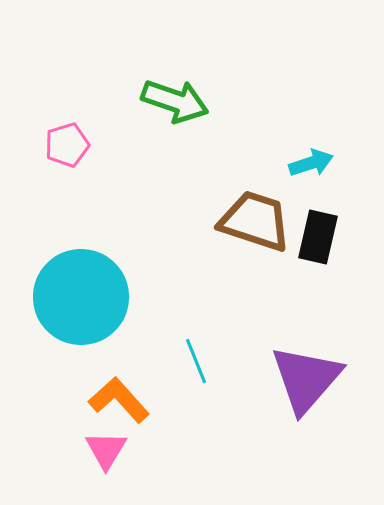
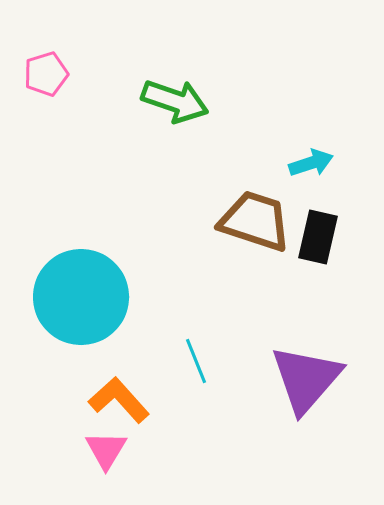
pink pentagon: moved 21 px left, 71 px up
